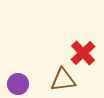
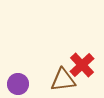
red cross: moved 1 px left, 12 px down
